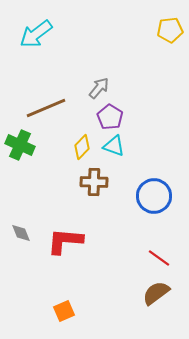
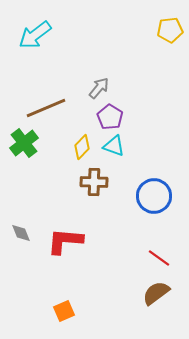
cyan arrow: moved 1 px left, 1 px down
green cross: moved 4 px right, 2 px up; rotated 28 degrees clockwise
